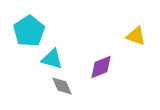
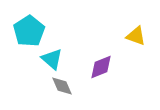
cyan triangle: rotated 25 degrees clockwise
